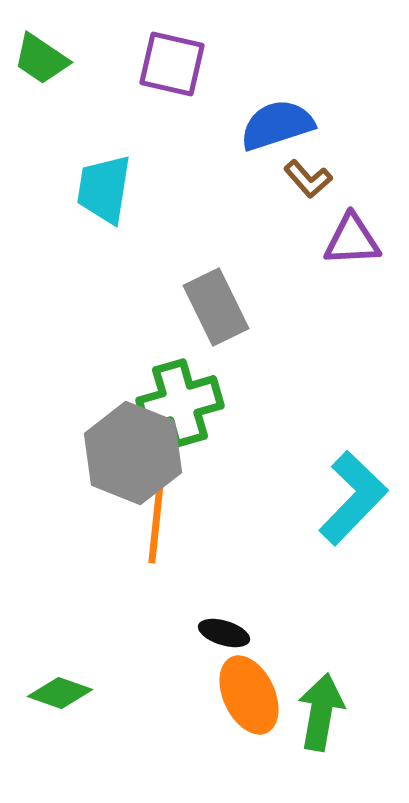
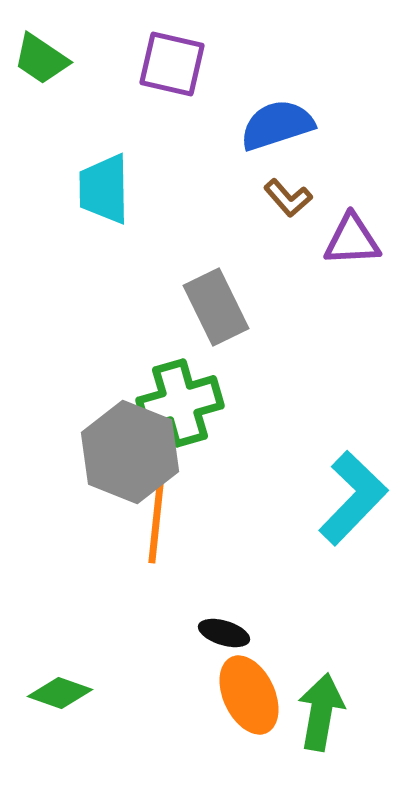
brown L-shape: moved 20 px left, 19 px down
cyan trapezoid: rotated 10 degrees counterclockwise
gray hexagon: moved 3 px left, 1 px up
